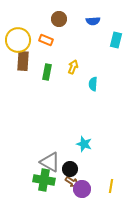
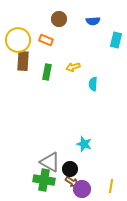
yellow arrow: rotated 128 degrees counterclockwise
